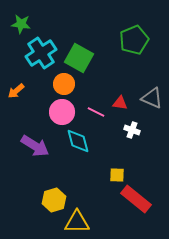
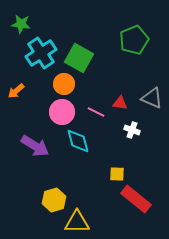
yellow square: moved 1 px up
